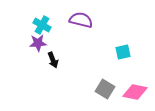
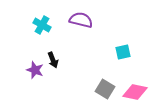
purple star: moved 3 px left, 27 px down; rotated 24 degrees clockwise
